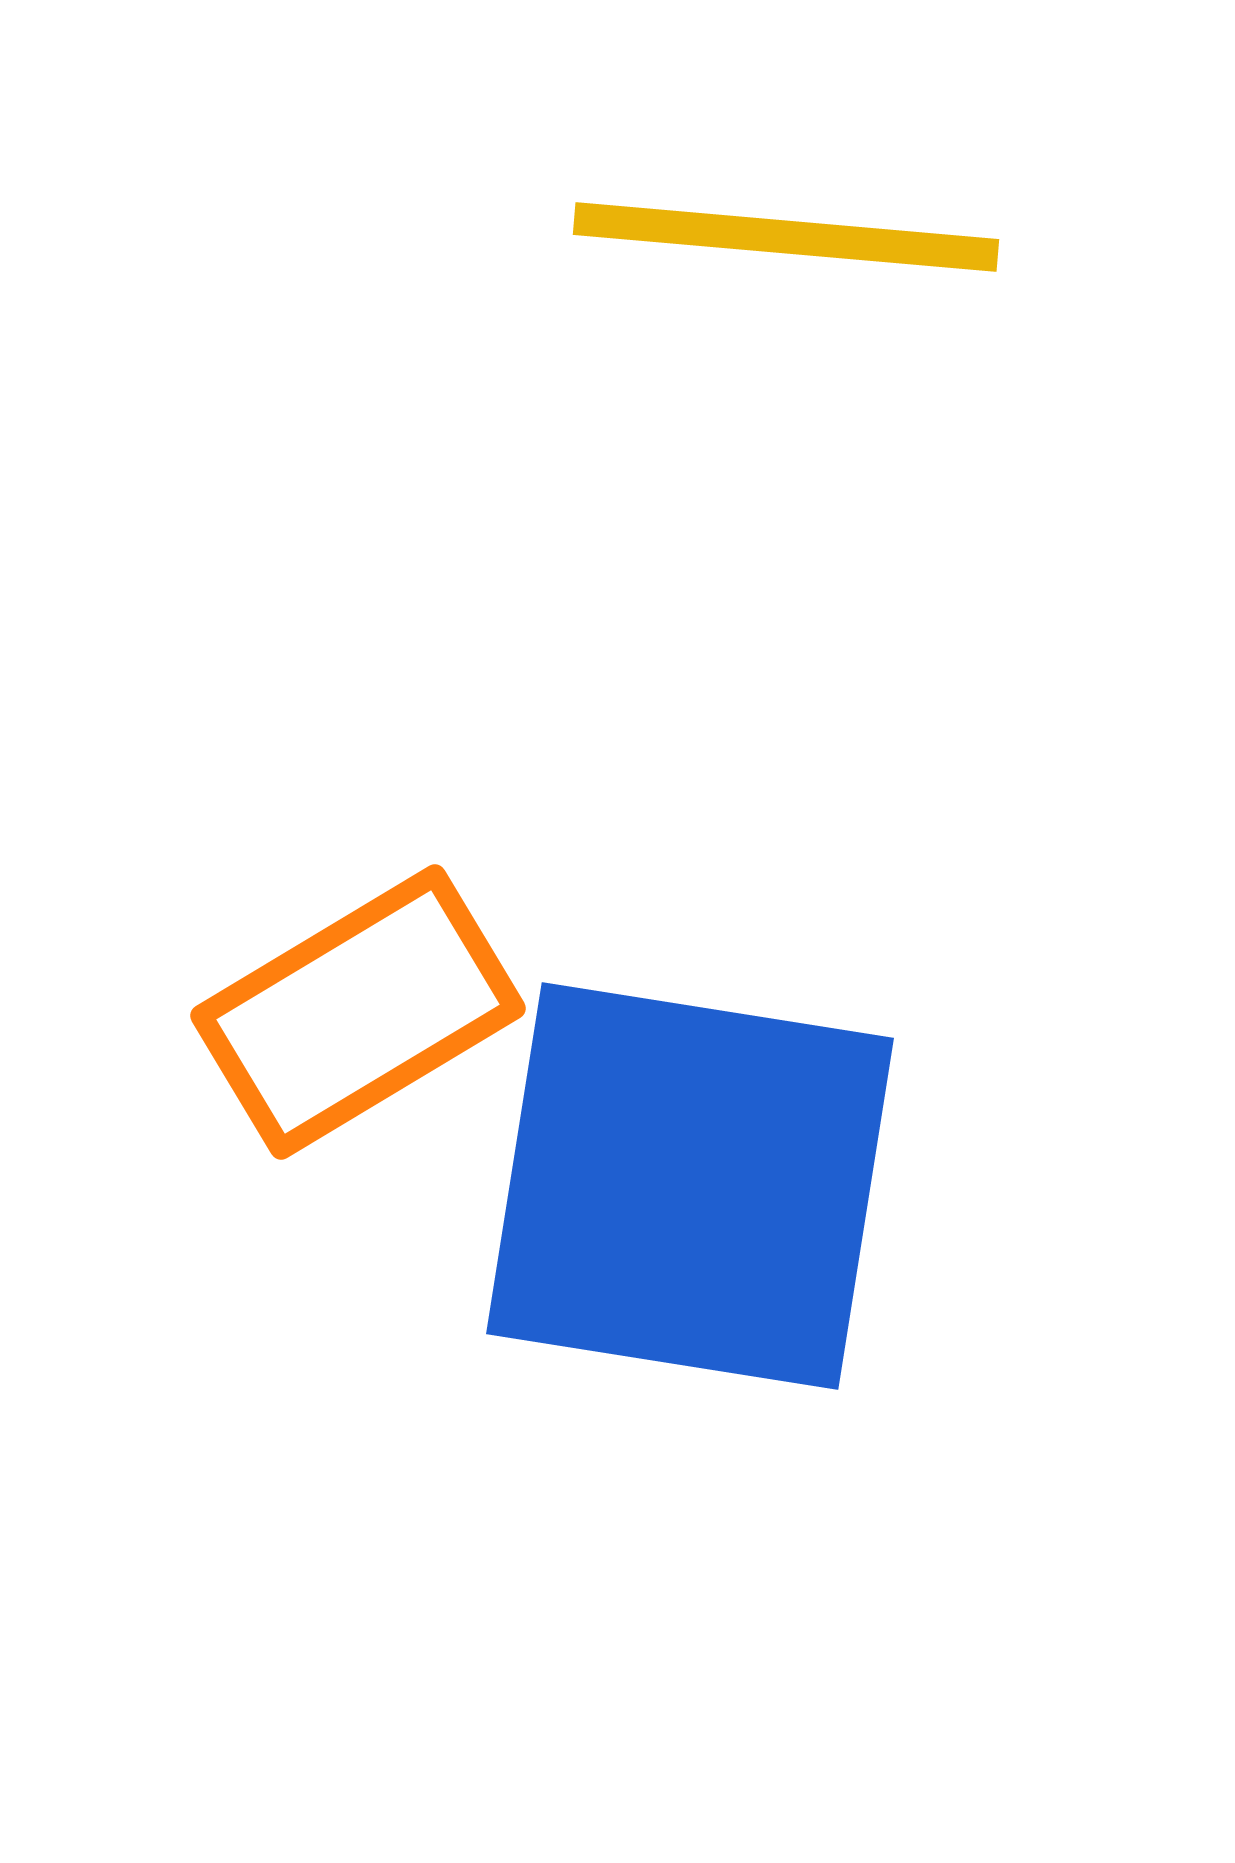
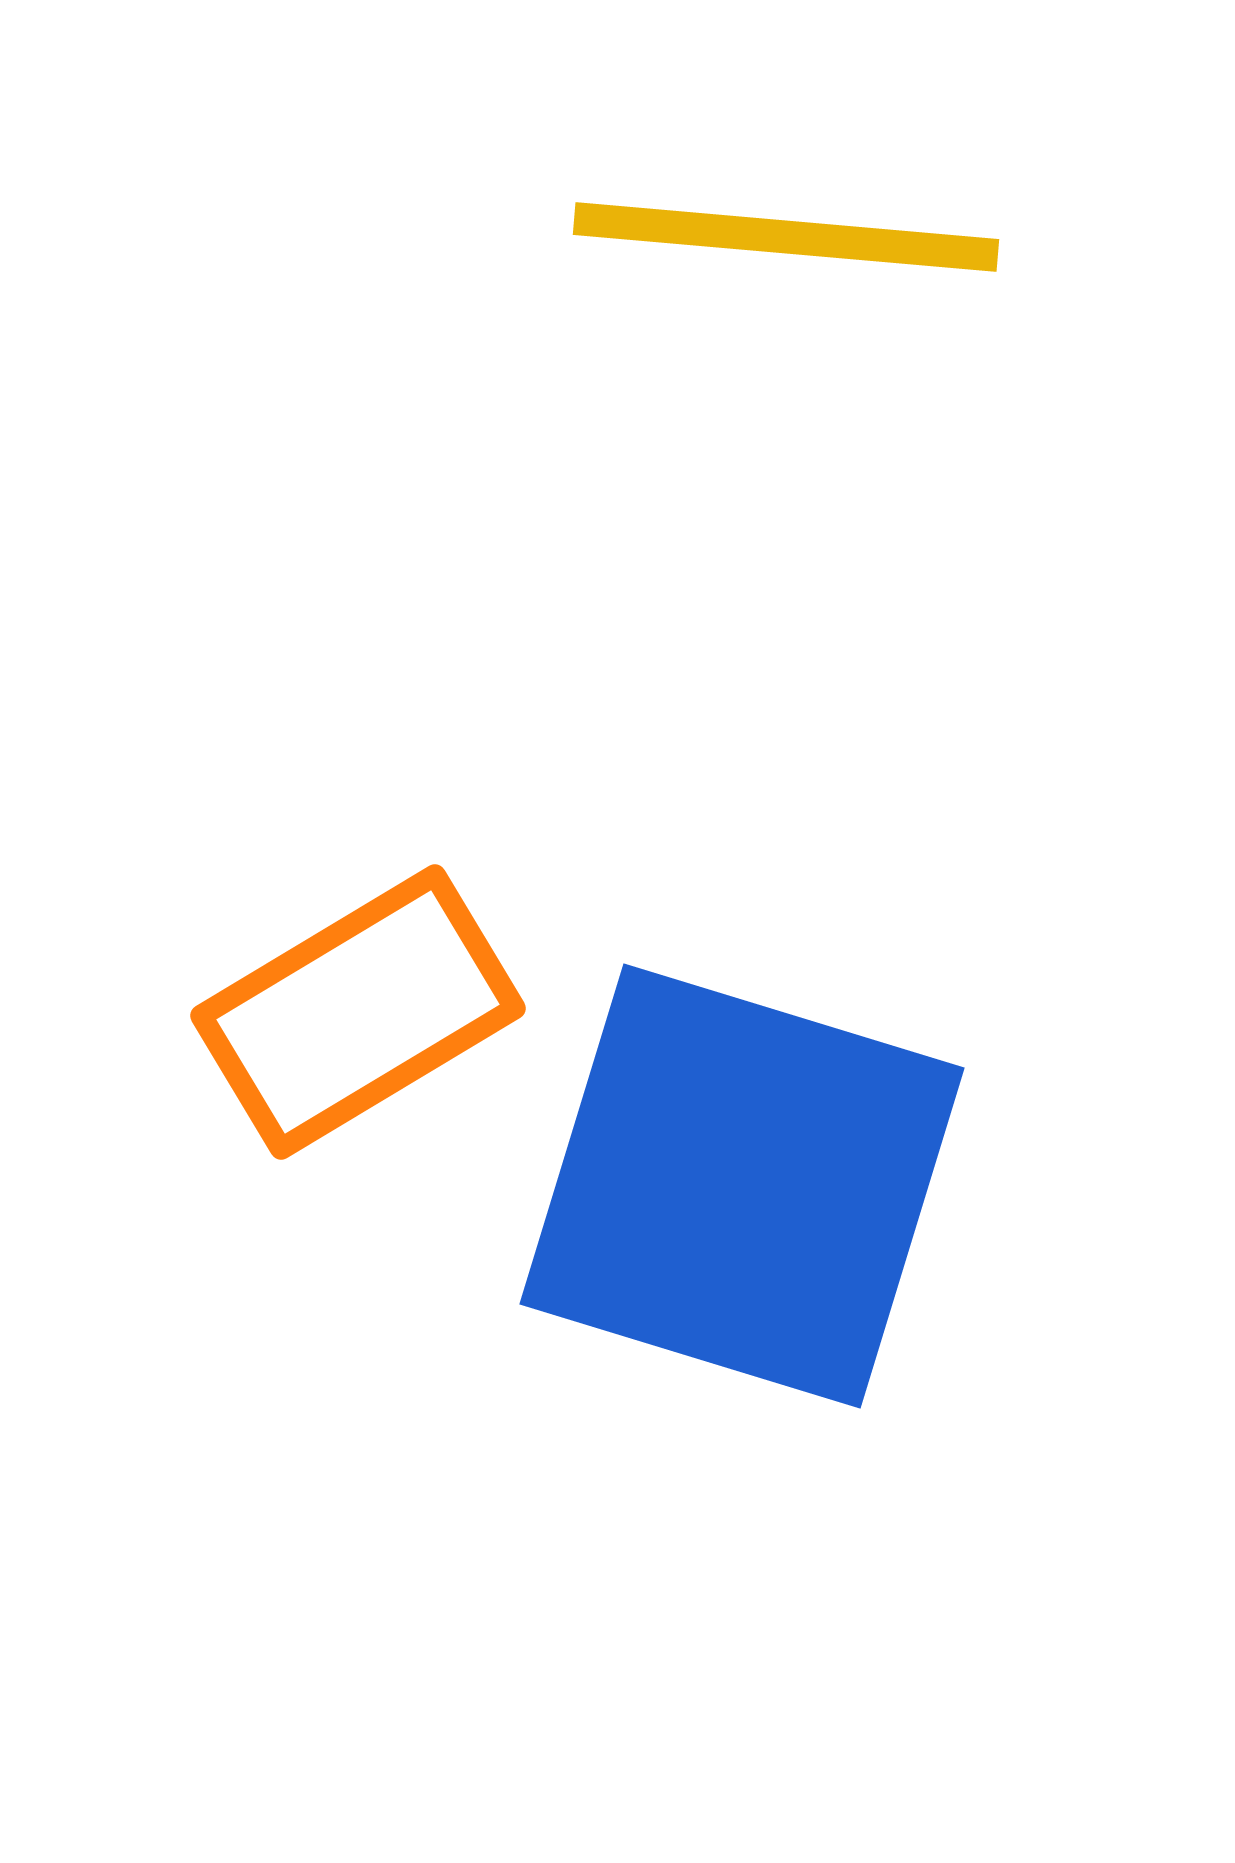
blue square: moved 52 px right; rotated 8 degrees clockwise
